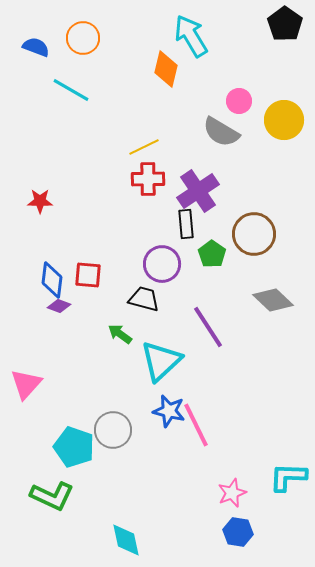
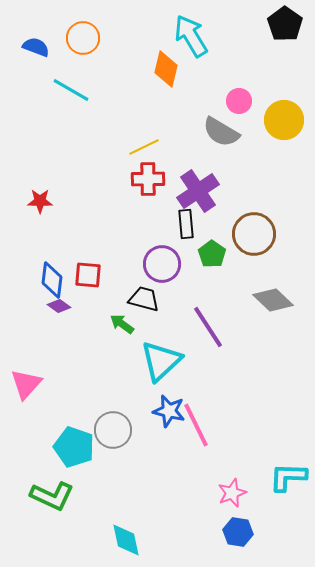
purple diamond: rotated 15 degrees clockwise
green arrow: moved 2 px right, 10 px up
